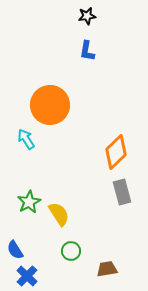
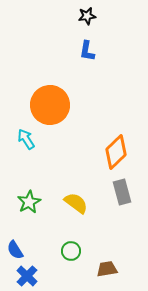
yellow semicircle: moved 17 px right, 11 px up; rotated 20 degrees counterclockwise
